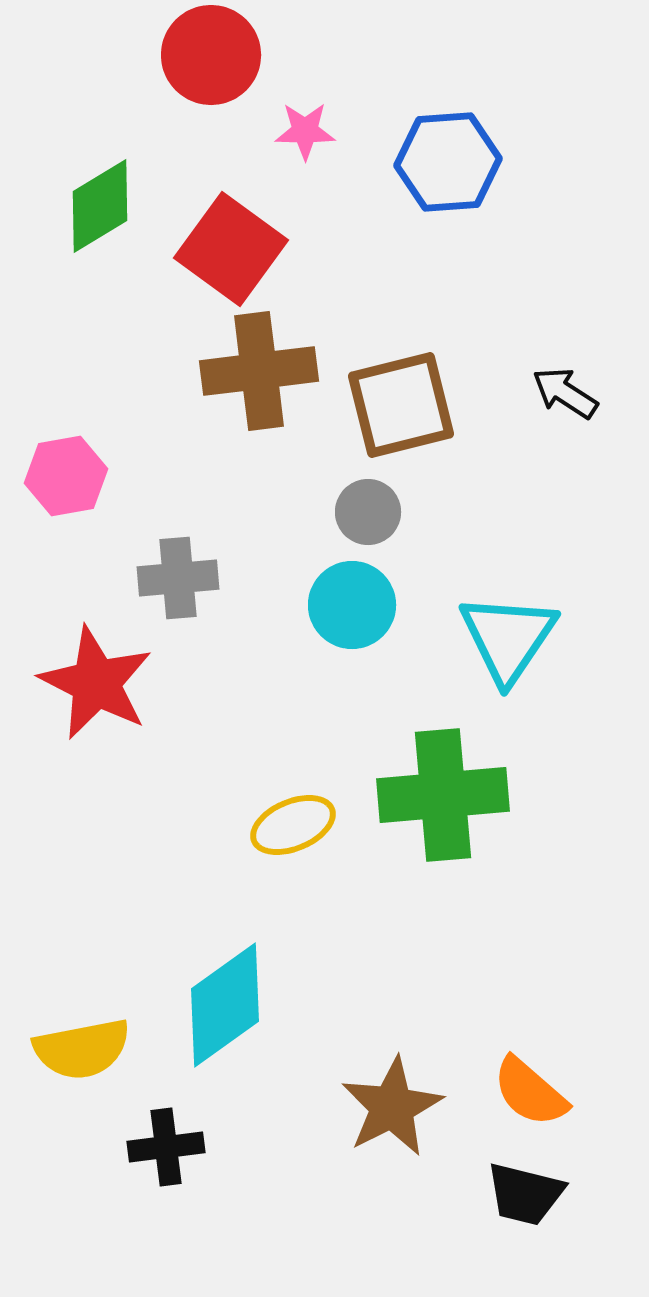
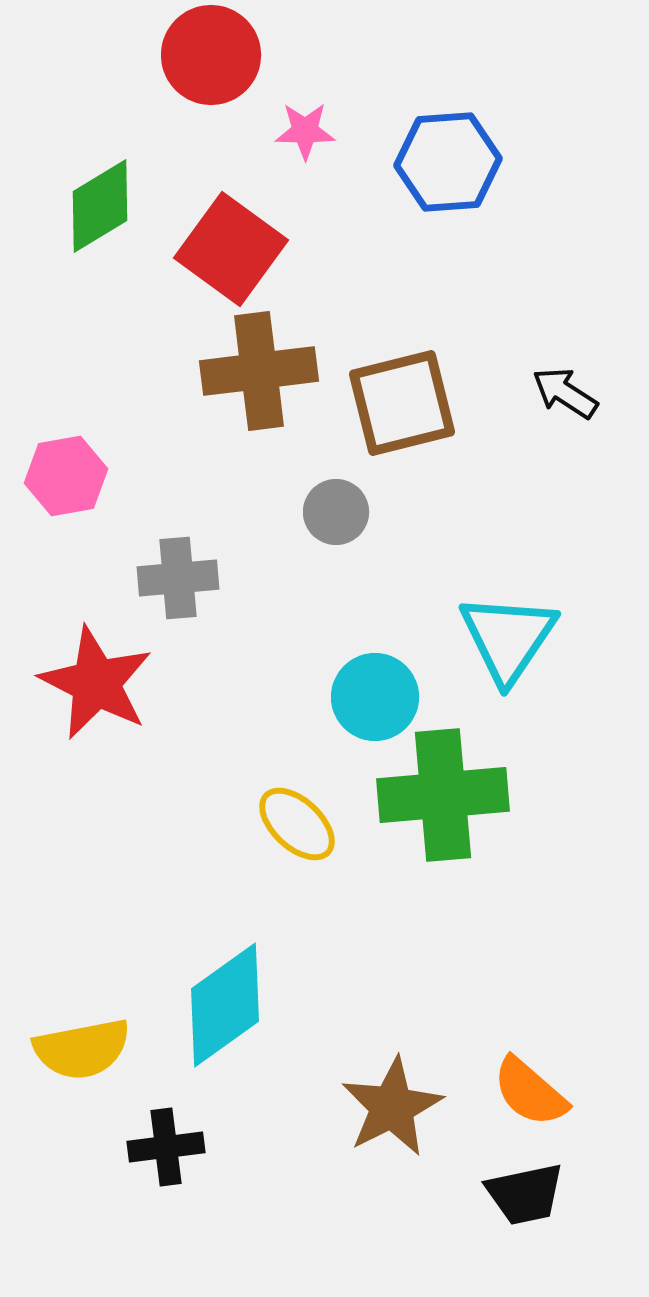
brown square: moved 1 px right, 2 px up
gray circle: moved 32 px left
cyan circle: moved 23 px right, 92 px down
yellow ellipse: moved 4 px right, 1 px up; rotated 66 degrees clockwise
black trapezoid: rotated 26 degrees counterclockwise
